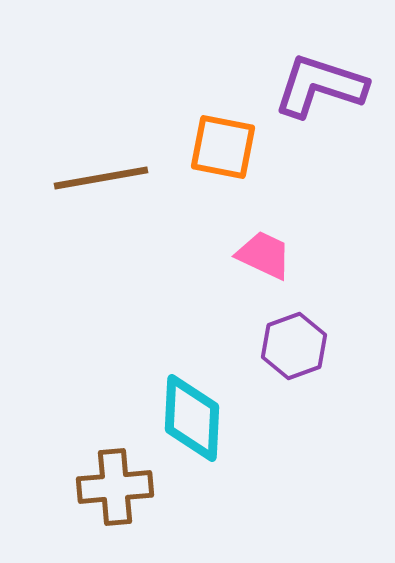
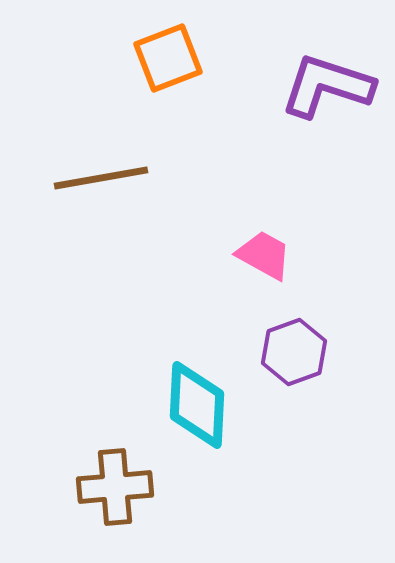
purple L-shape: moved 7 px right
orange square: moved 55 px left, 89 px up; rotated 32 degrees counterclockwise
pink trapezoid: rotated 4 degrees clockwise
purple hexagon: moved 6 px down
cyan diamond: moved 5 px right, 13 px up
